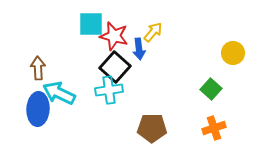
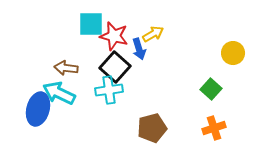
yellow arrow: moved 2 px down; rotated 20 degrees clockwise
blue arrow: rotated 10 degrees counterclockwise
brown arrow: moved 28 px right; rotated 80 degrees counterclockwise
blue ellipse: rotated 12 degrees clockwise
brown pentagon: rotated 16 degrees counterclockwise
